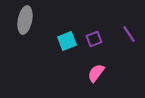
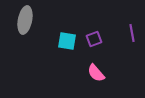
purple line: moved 3 px right, 1 px up; rotated 24 degrees clockwise
cyan square: rotated 30 degrees clockwise
pink semicircle: rotated 78 degrees counterclockwise
